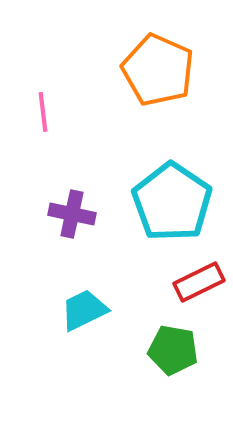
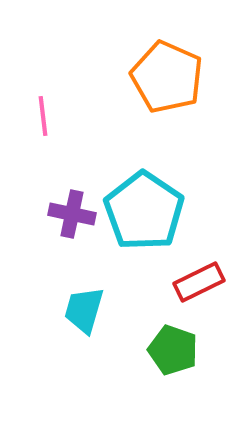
orange pentagon: moved 9 px right, 7 px down
pink line: moved 4 px down
cyan pentagon: moved 28 px left, 9 px down
cyan trapezoid: rotated 48 degrees counterclockwise
green pentagon: rotated 9 degrees clockwise
